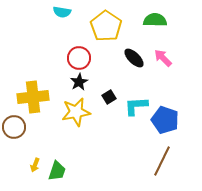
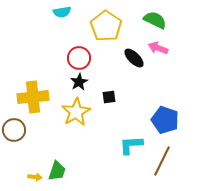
cyan semicircle: rotated 18 degrees counterclockwise
green semicircle: rotated 25 degrees clockwise
pink arrow: moved 5 px left, 10 px up; rotated 24 degrees counterclockwise
black square: rotated 24 degrees clockwise
cyan L-shape: moved 5 px left, 39 px down
yellow star: rotated 20 degrees counterclockwise
brown circle: moved 3 px down
yellow arrow: moved 12 px down; rotated 104 degrees counterclockwise
